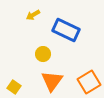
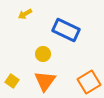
yellow arrow: moved 8 px left, 1 px up
orange triangle: moved 7 px left
yellow square: moved 2 px left, 6 px up
